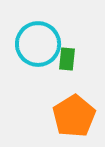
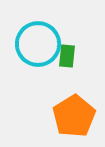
green rectangle: moved 3 px up
